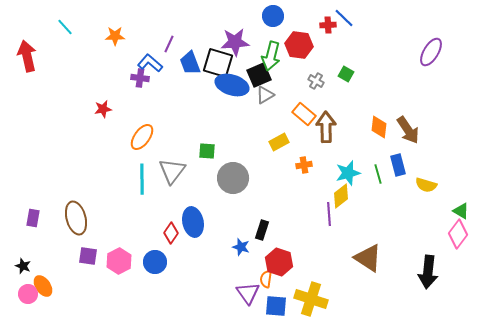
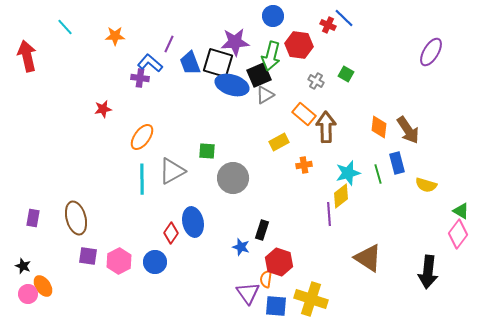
red cross at (328, 25): rotated 28 degrees clockwise
blue rectangle at (398, 165): moved 1 px left, 2 px up
gray triangle at (172, 171): rotated 24 degrees clockwise
